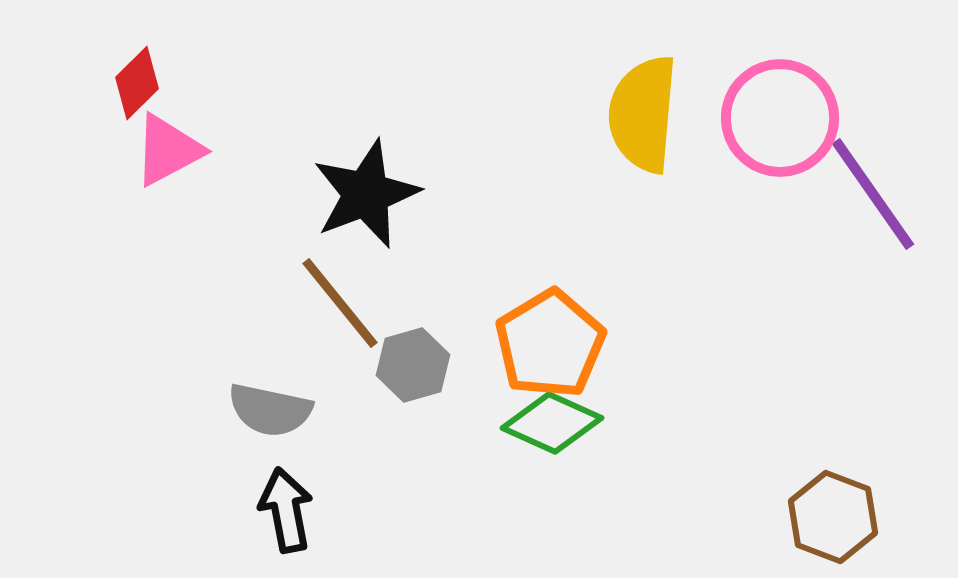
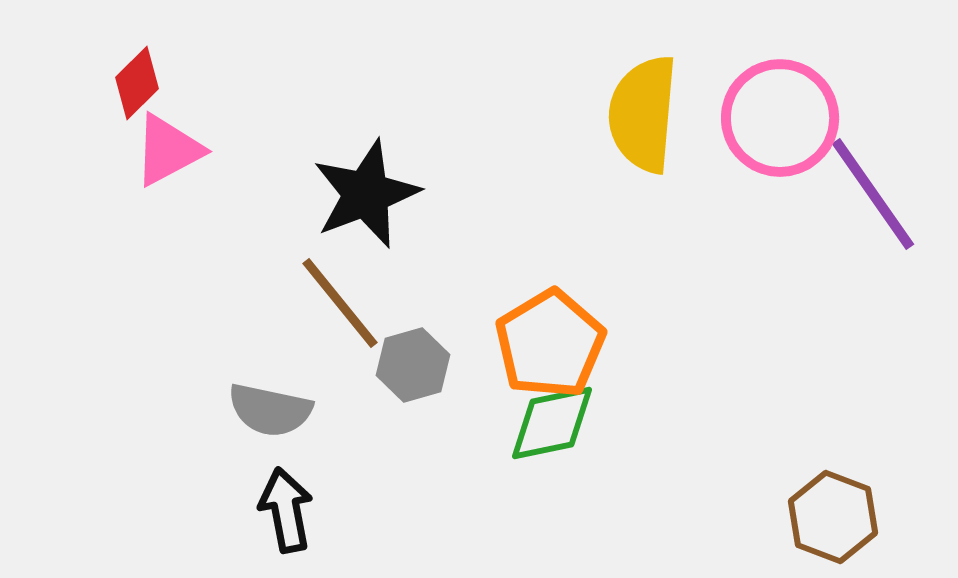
green diamond: rotated 36 degrees counterclockwise
